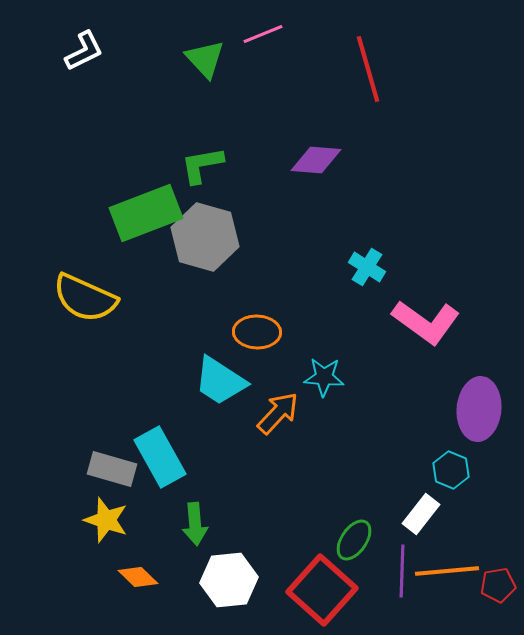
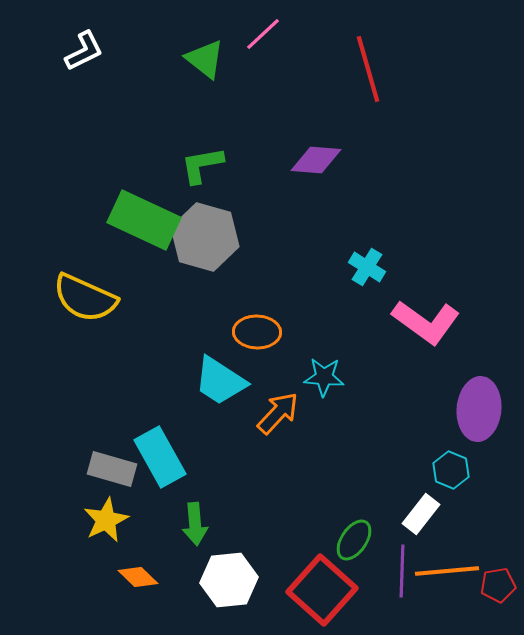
pink line: rotated 21 degrees counterclockwise
green triangle: rotated 9 degrees counterclockwise
green rectangle: moved 2 px left, 7 px down; rotated 46 degrees clockwise
yellow star: rotated 27 degrees clockwise
